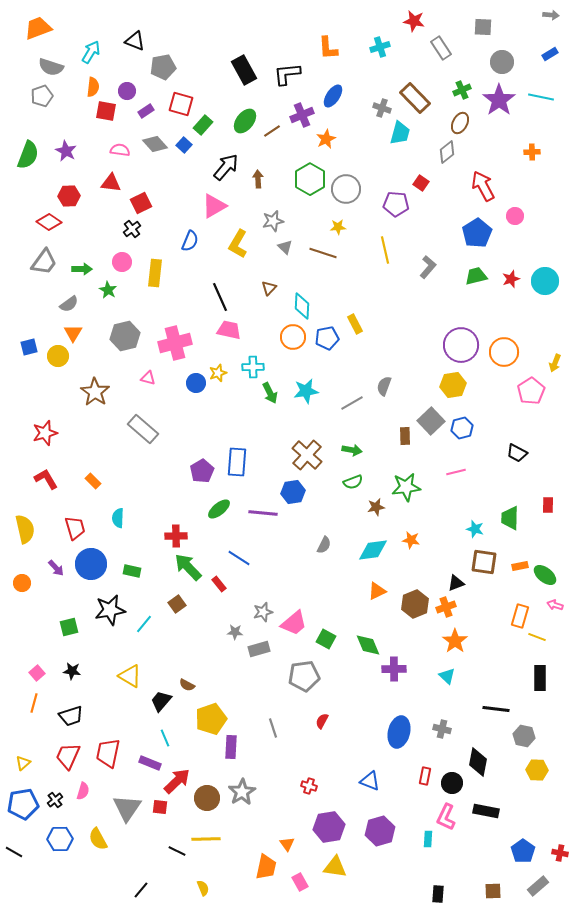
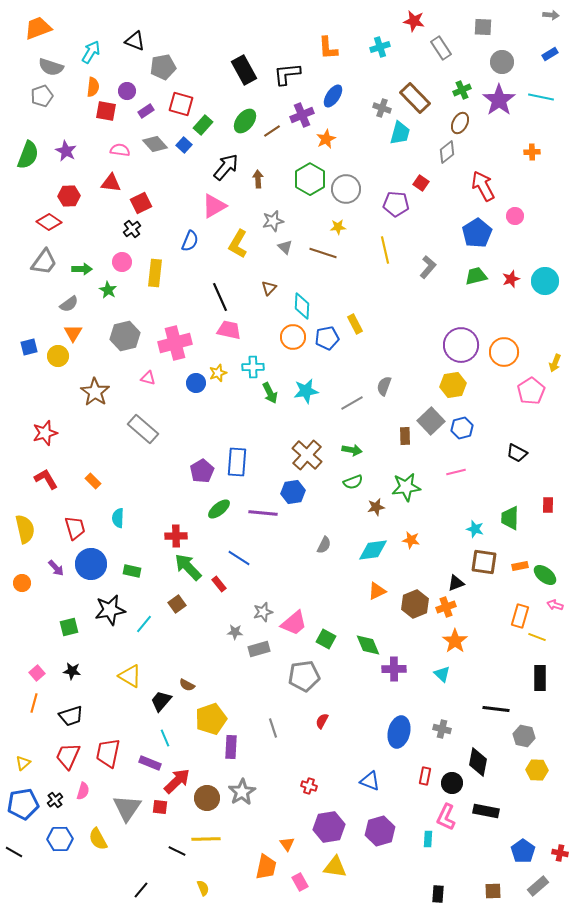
cyan triangle at (447, 676): moved 5 px left, 2 px up
